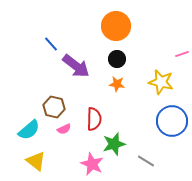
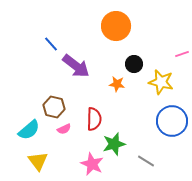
black circle: moved 17 px right, 5 px down
yellow triangle: moved 2 px right; rotated 15 degrees clockwise
